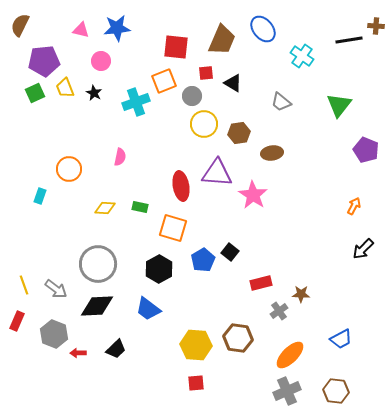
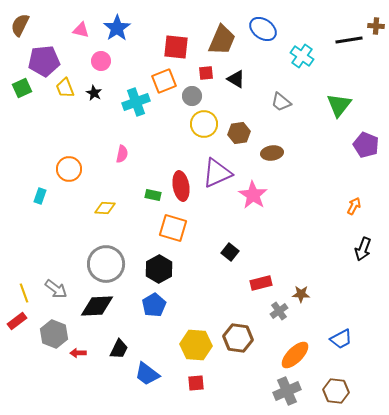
blue star at (117, 28): rotated 28 degrees counterclockwise
blue ellipse at (263, 29): rotated 16 degrees counterclockwise
black triangle at (233, 83): moved 3 px right, 4 px up
green square at (35, 93): moved 13 px left, 5 px up
purple pentagon at (366, 150): moved 5 px up
pink semicircle at (120, 157): moved 2 px right, 3 px up
purple triangle at (217, 173): rotated 28 degrees counterclockwise
green rectangle at (140, 207): moved 13 px right, 12 px up
black arrow at (363, 249): rotated 25 degrees counterclockwise
blue pentagon at (203, 260): moved 49 px left, 45 px down
gray circle at (98, 264): moved 8 px right
yellow line at (24, 285): moved 8 px down
blue trapezoid at (148, 309): moved 1 px left, 65 px down
red rectangle at (17, 321): rotated 30 degrees clockwise
black trapezoid at (116, 349): moved 3 px right; rotated 20 degrees counterclockwise
orange ellipse at (290, 355): moved 5 px right
